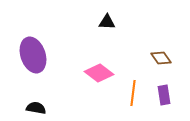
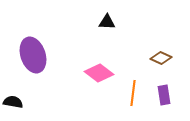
brown diamond: rotated 30 degrees counterclockwise
black semicircle: moved 23 px left, 6 px up
